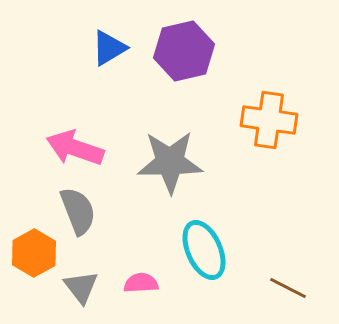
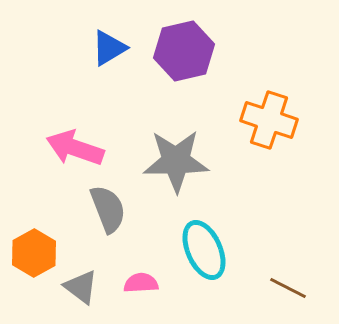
orange cross: rotated 10 degrees clockwise
gray star: moved 6 px right, 1 px up
gray semicircle: moved 30 px right, 2 px up
gray triangle: rotated 15 degrees counterclockwise
